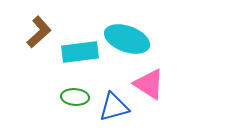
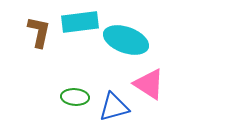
brown L-shape: rotated 36 degrees counterclockwise
cyan ellipse: moved 1 px left, 1 px down
cyan rectangle: moved 30 px up
